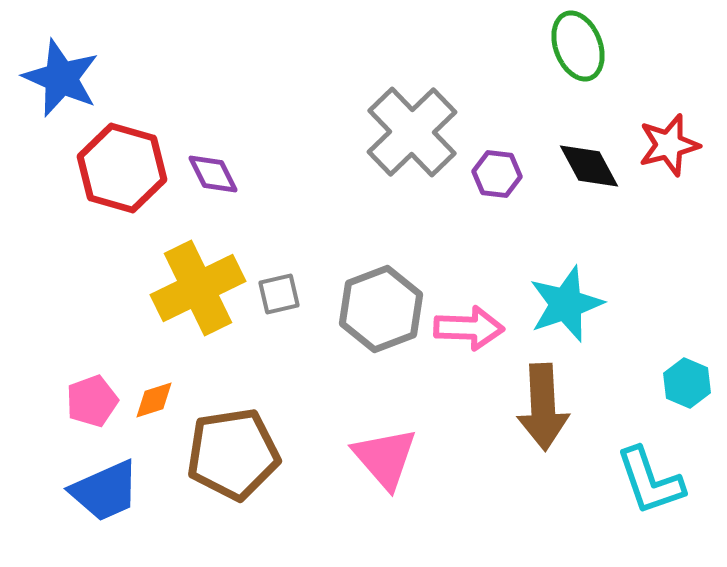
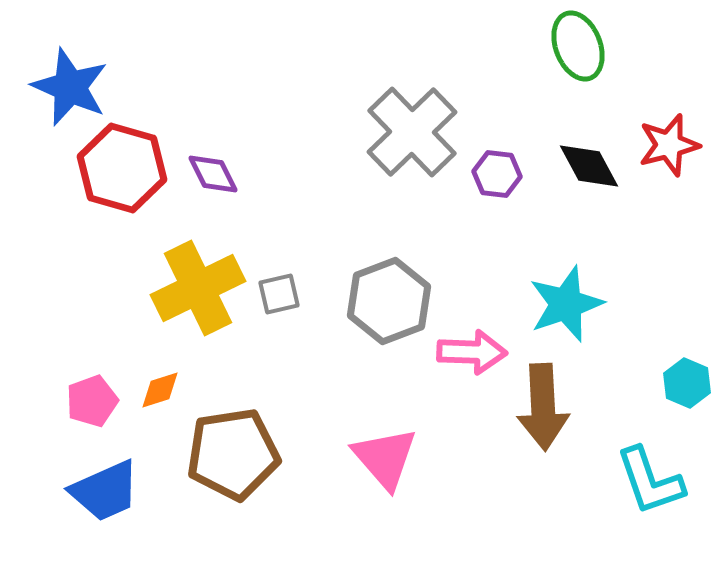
blue star: moved 9 px right, 9 px down
gray hexagon: moved 8 px right, 8 px up
pink arrow: moved 3 px right, 24 px down
orange diamond: moved 6 px right, 10 px up
